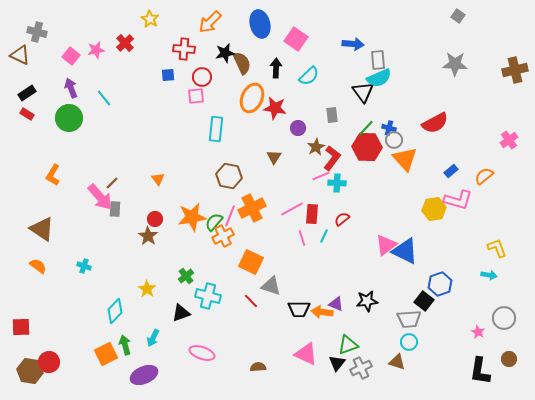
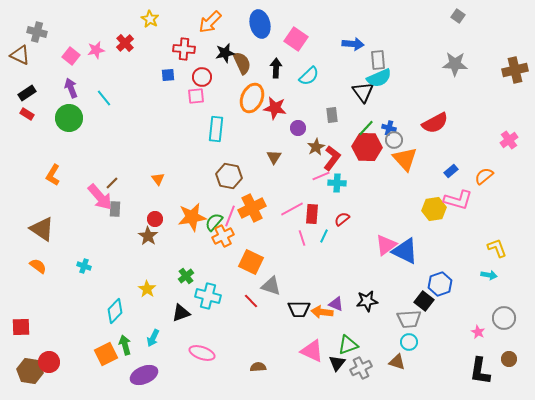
pink triangle at (306, 354): moved 6 px right, 3 px up
